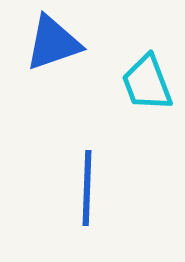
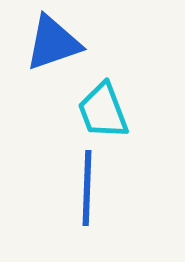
cyan trapezoid: moved 44 px left, 28 px down
